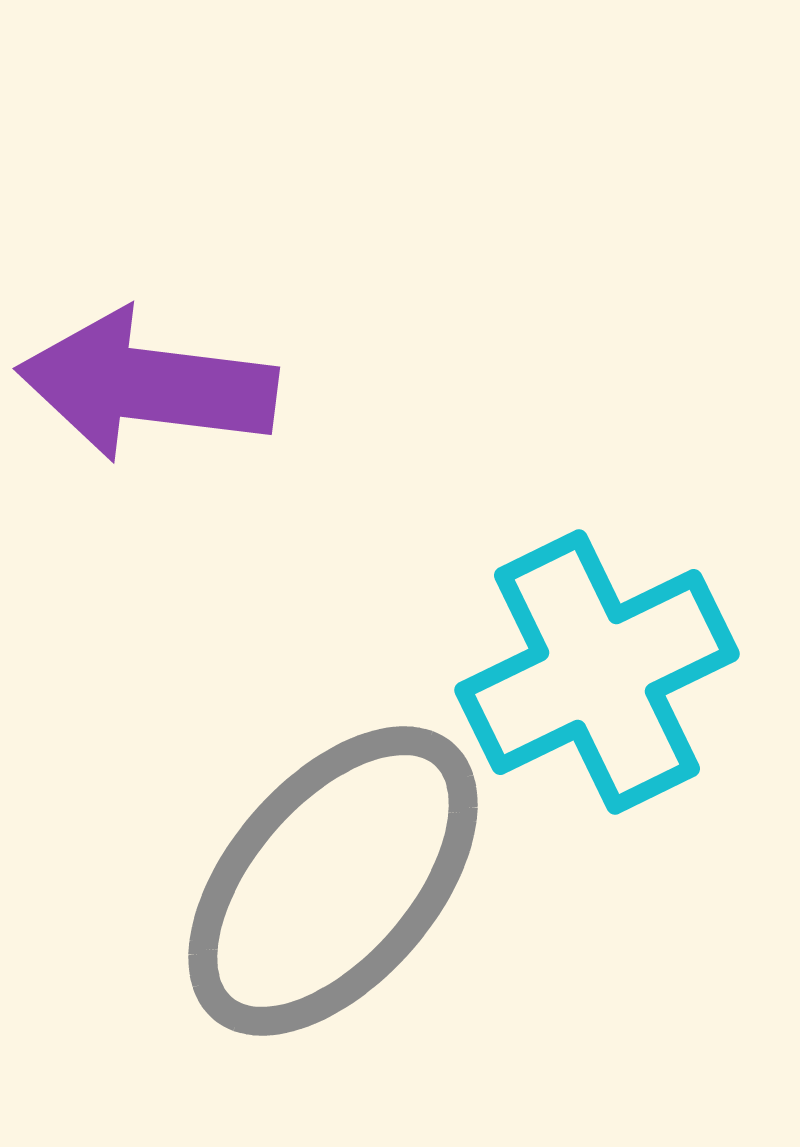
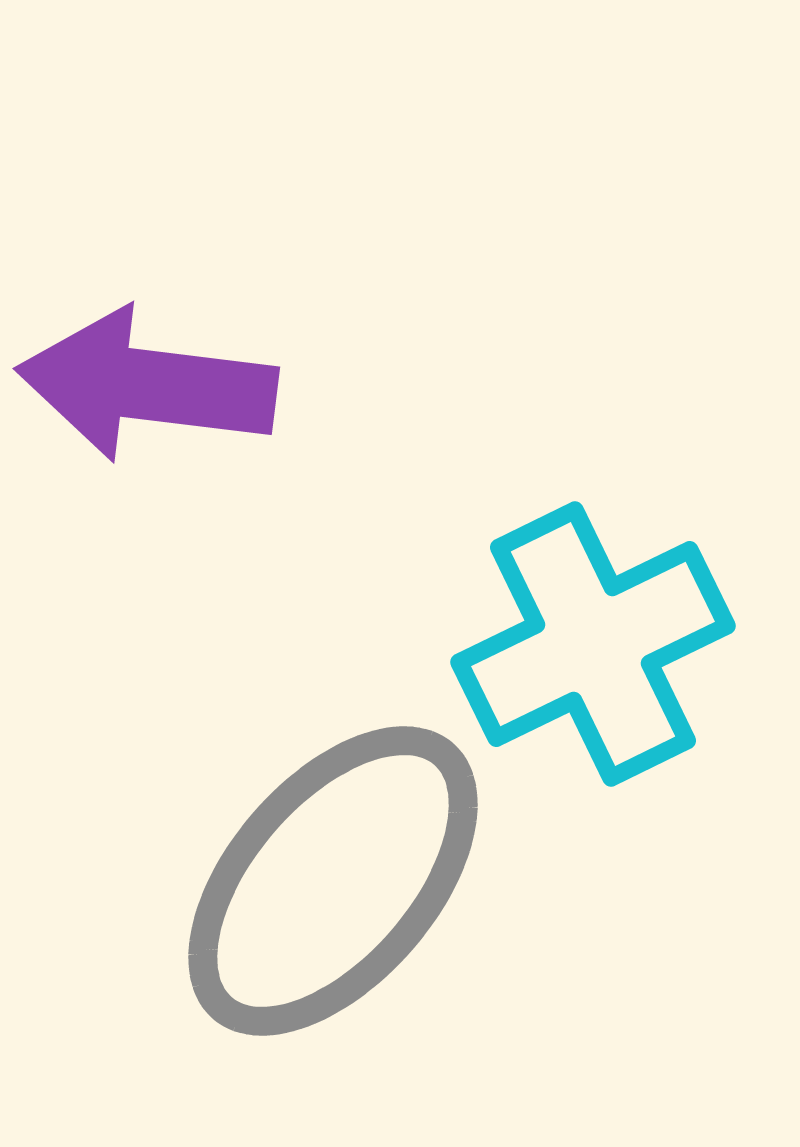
cyan cross: moved 4 px left, 28 px up
